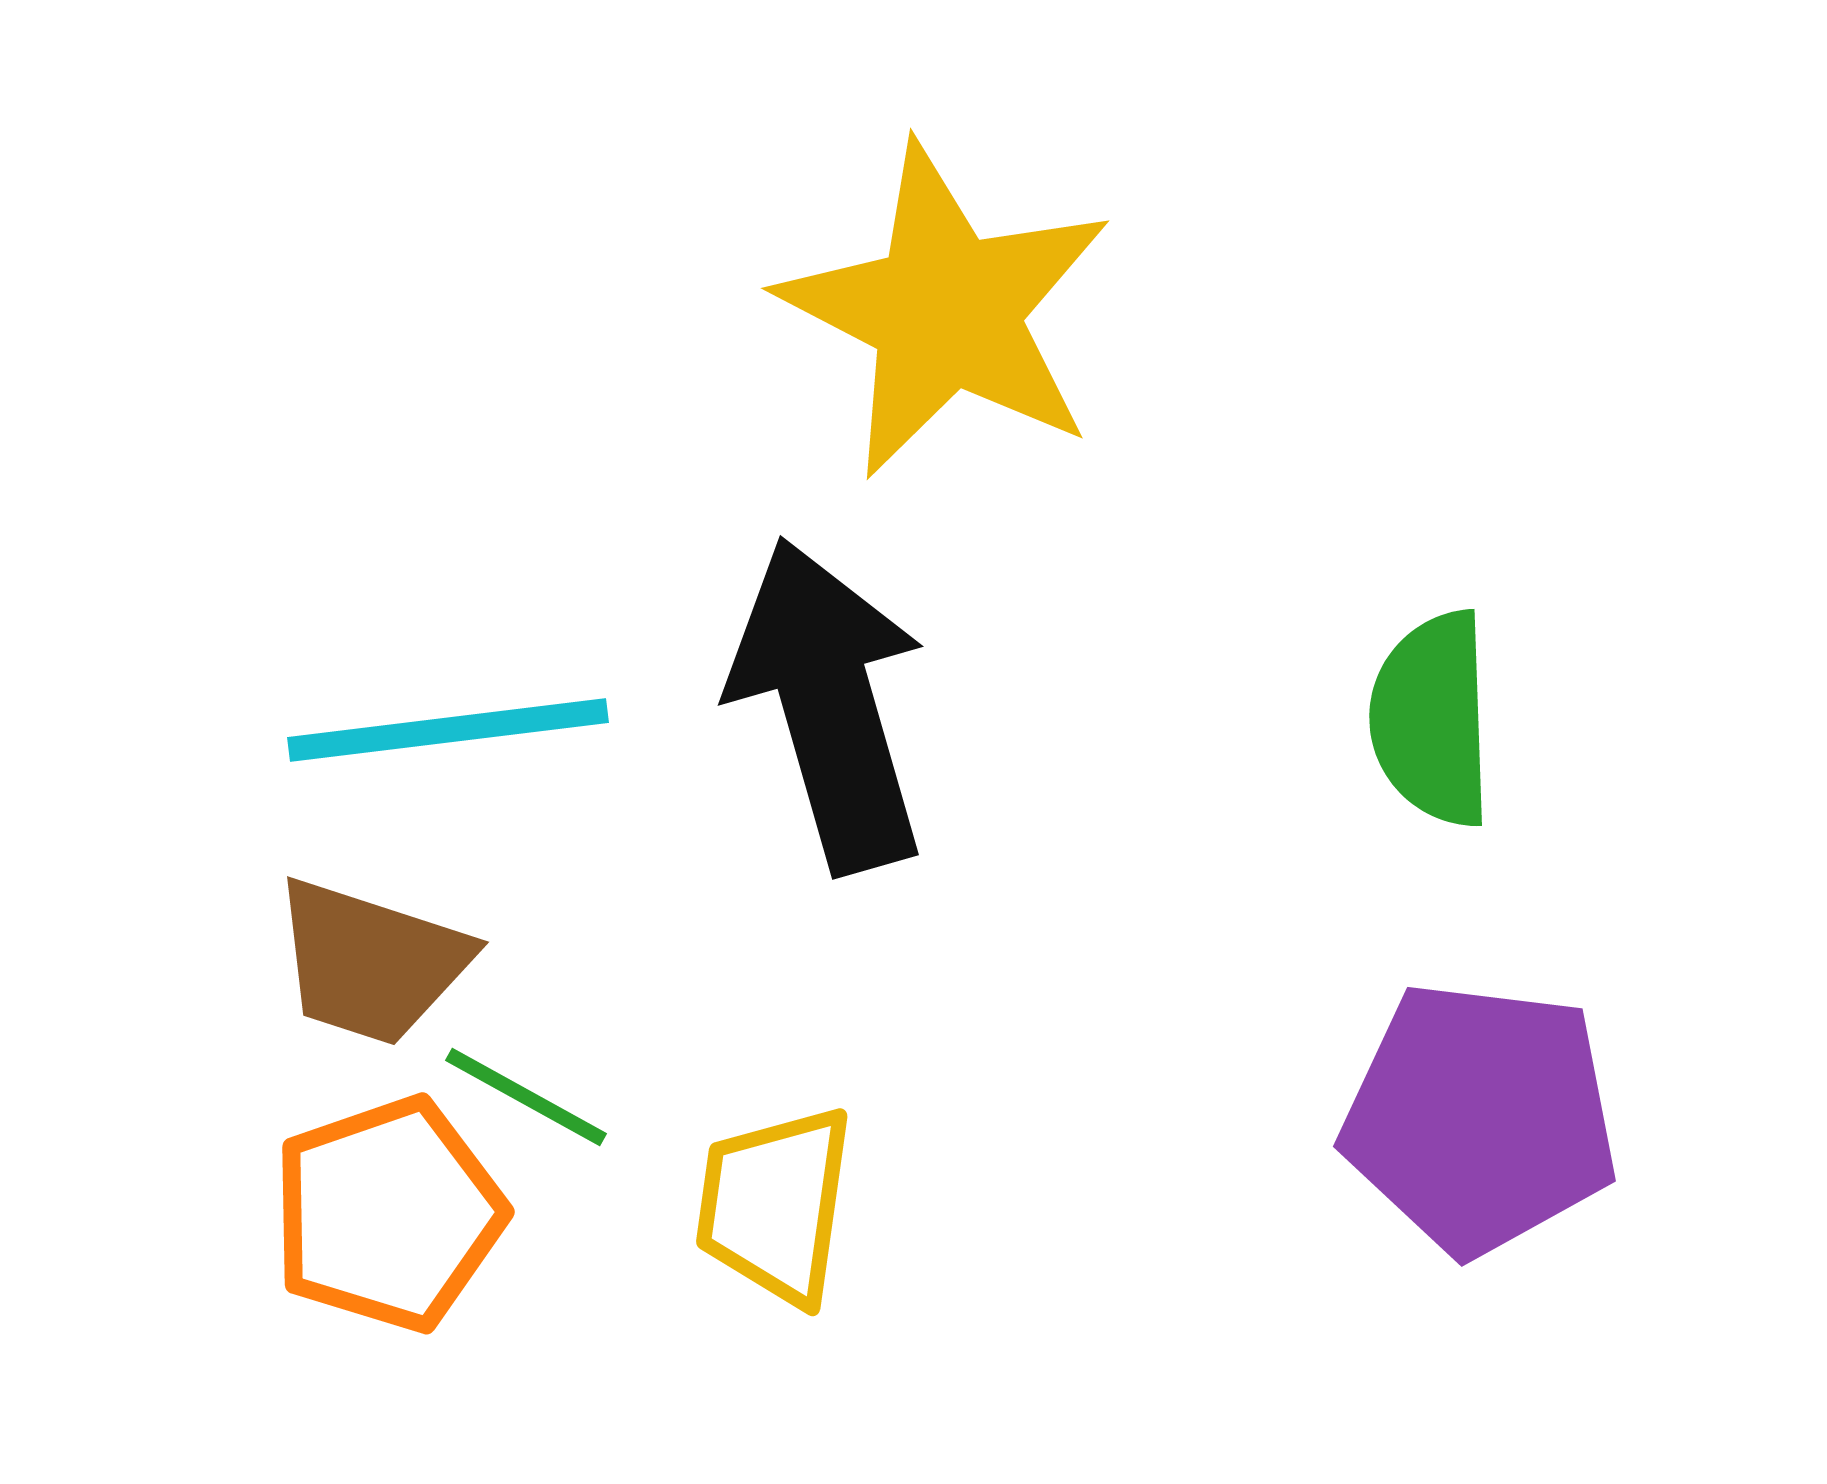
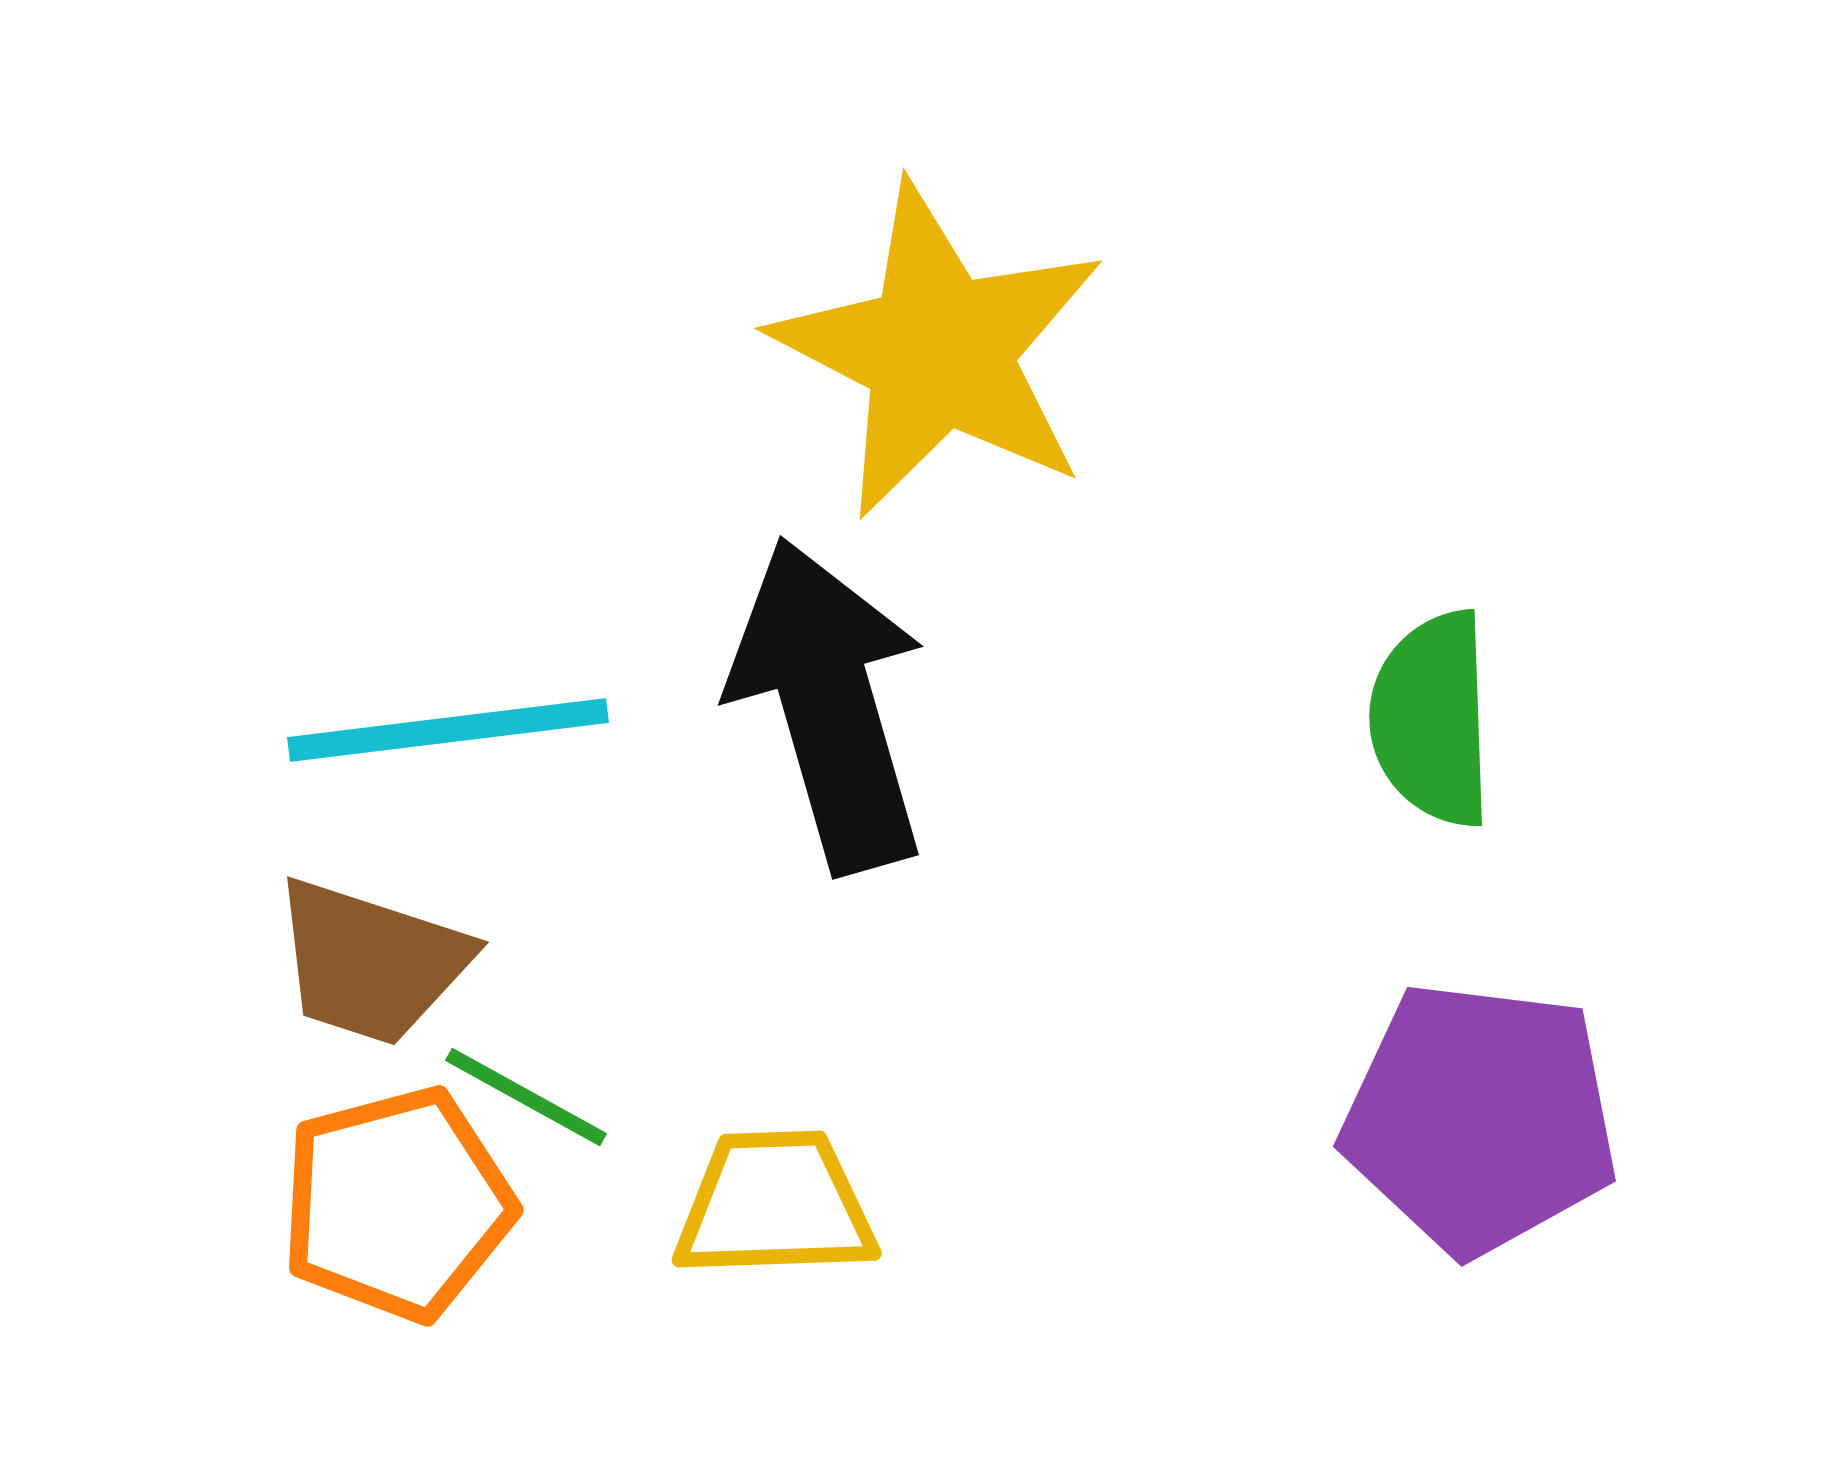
yellow star: moved 7 px left, 40 px down
yellow trapezoid: rotated 80 degrees clockwise
orange pentagon: moved 9 px right, 10 px up; rotated 4 degrees clockwise
